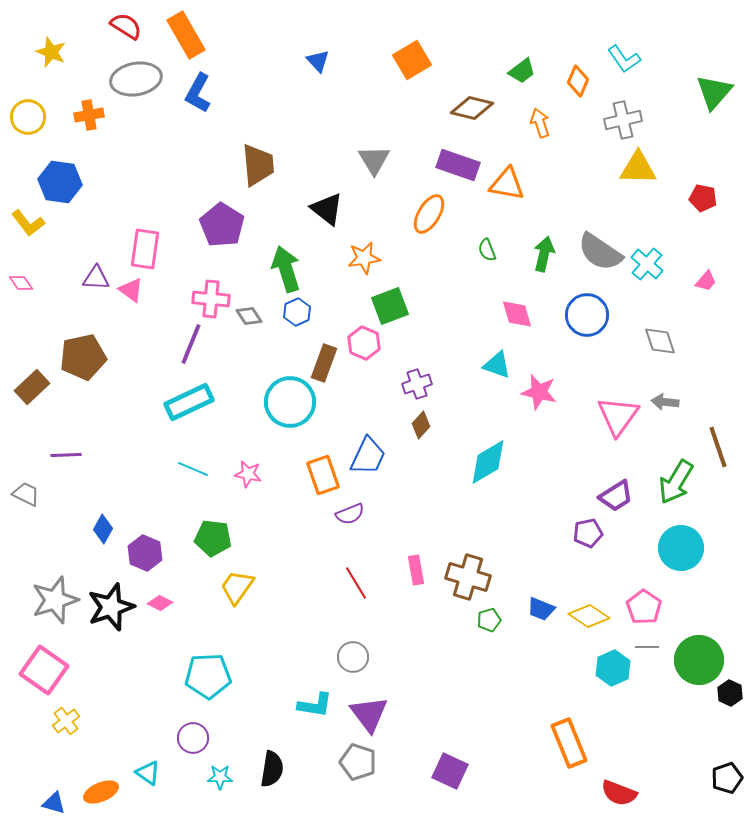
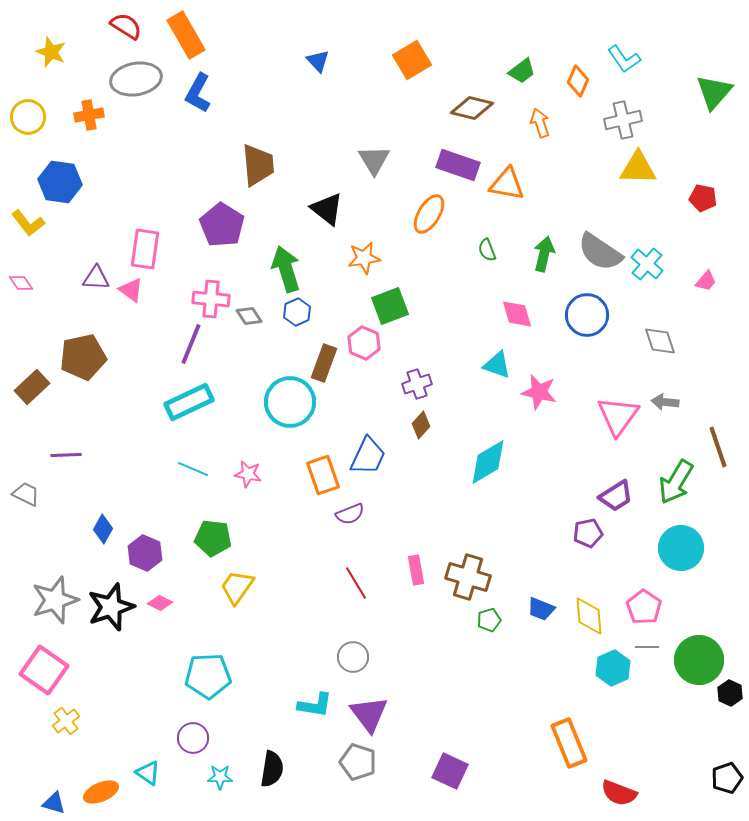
yellow diamond at (589, 616): rotated 51 degrees clockwise
